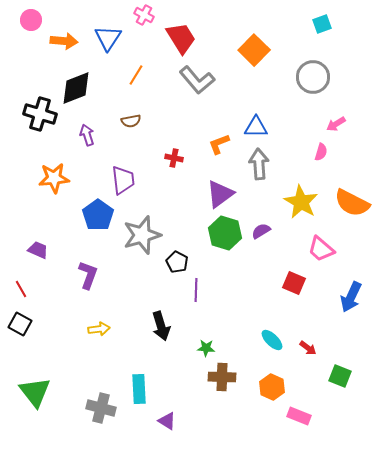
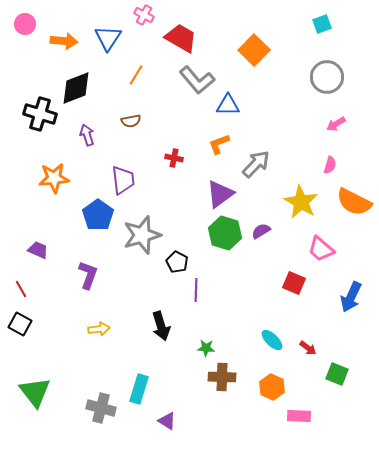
pink circle at (31, 20): moved 6 px left, 4 px down
red trapezoid at (181, 38): rotated 28 degrees counterclockwise
gray circle at (313, 77): moved 14 px right
blue triangle at (256, 127): moved 28 px left, 22 px up
pink semicircle at (321, 152): moved 9 px right, 13 px down
gray arrow at (259, 164): moved 3 px left; rotated 48 degrees clockwise
orange semicircle at (352, 203): moved 2 px right, 1 px up
green square at (340, 376): moved 3 px left, 2 px up
cyan rectangle at (139, 389): rotated 20 degrees clockwise
pink rectangle at (299, 416): rotated 20 degrees counterclockwise
